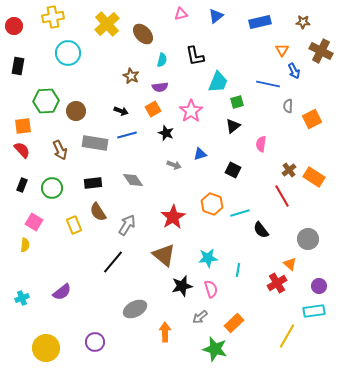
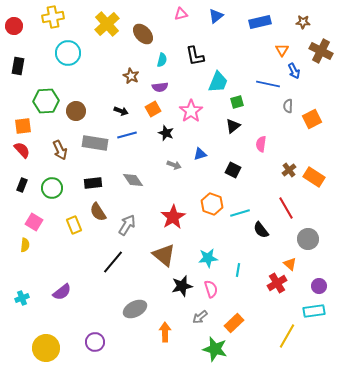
red line at (282, 196): moved 4 px right, 12 px down
